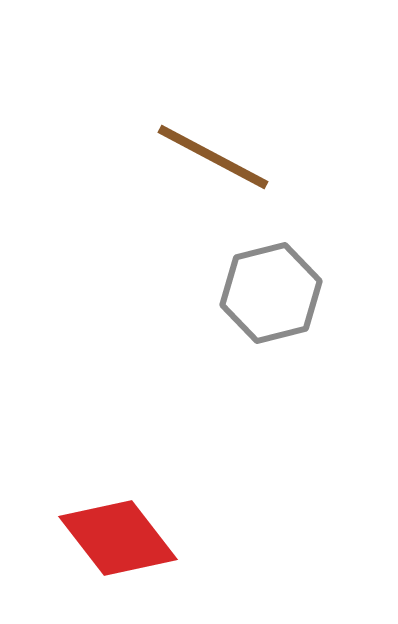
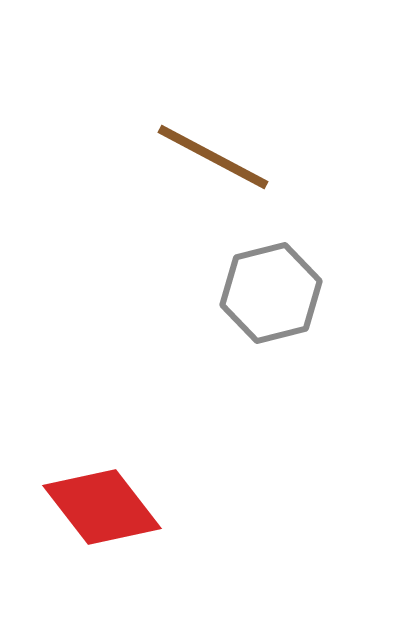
red diamond: moved 16 px left, 31 px up
